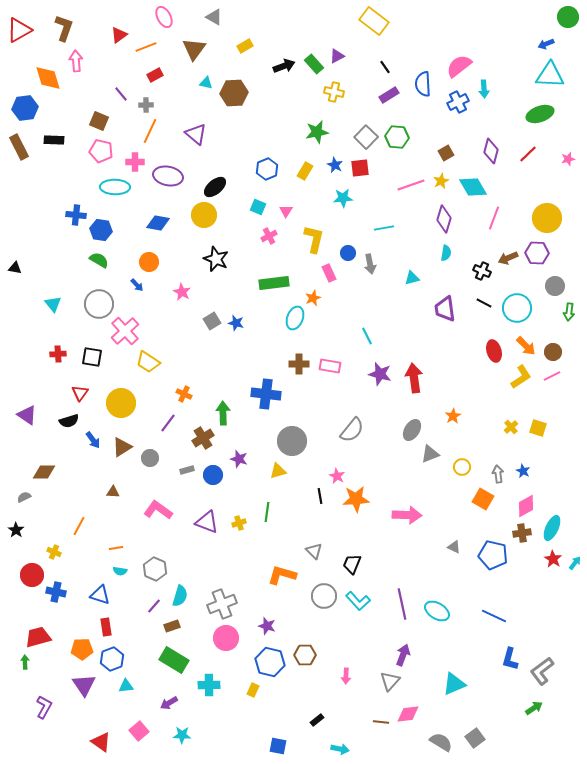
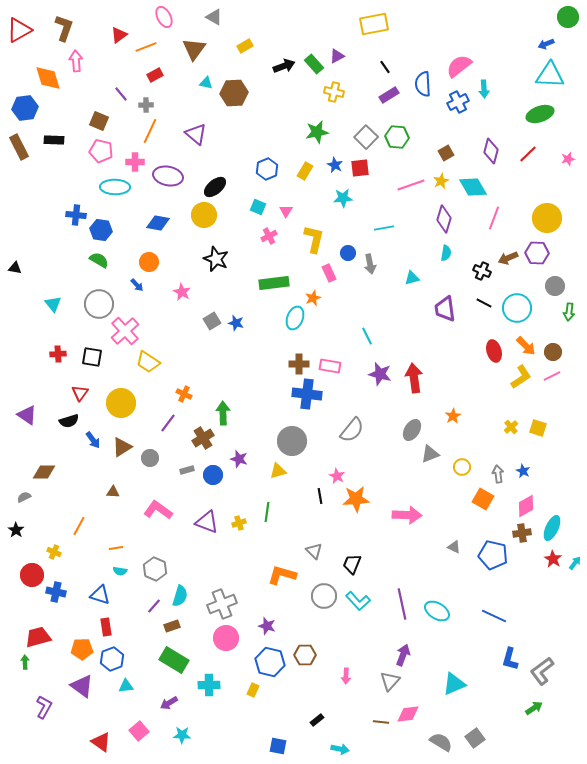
yellow rectangle at (374, 21): moved 3 px down; rotated 48 degrees counterclockwise
blue cross at (266, 394): moved 41 px right
purple triangle at (84, 685): moved 2 px left, 1 px down; rotated 20 degrees counterclockwise
